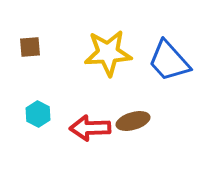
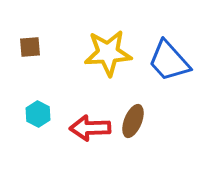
brown ellipse: rotated 52 degrees counterclockwise
